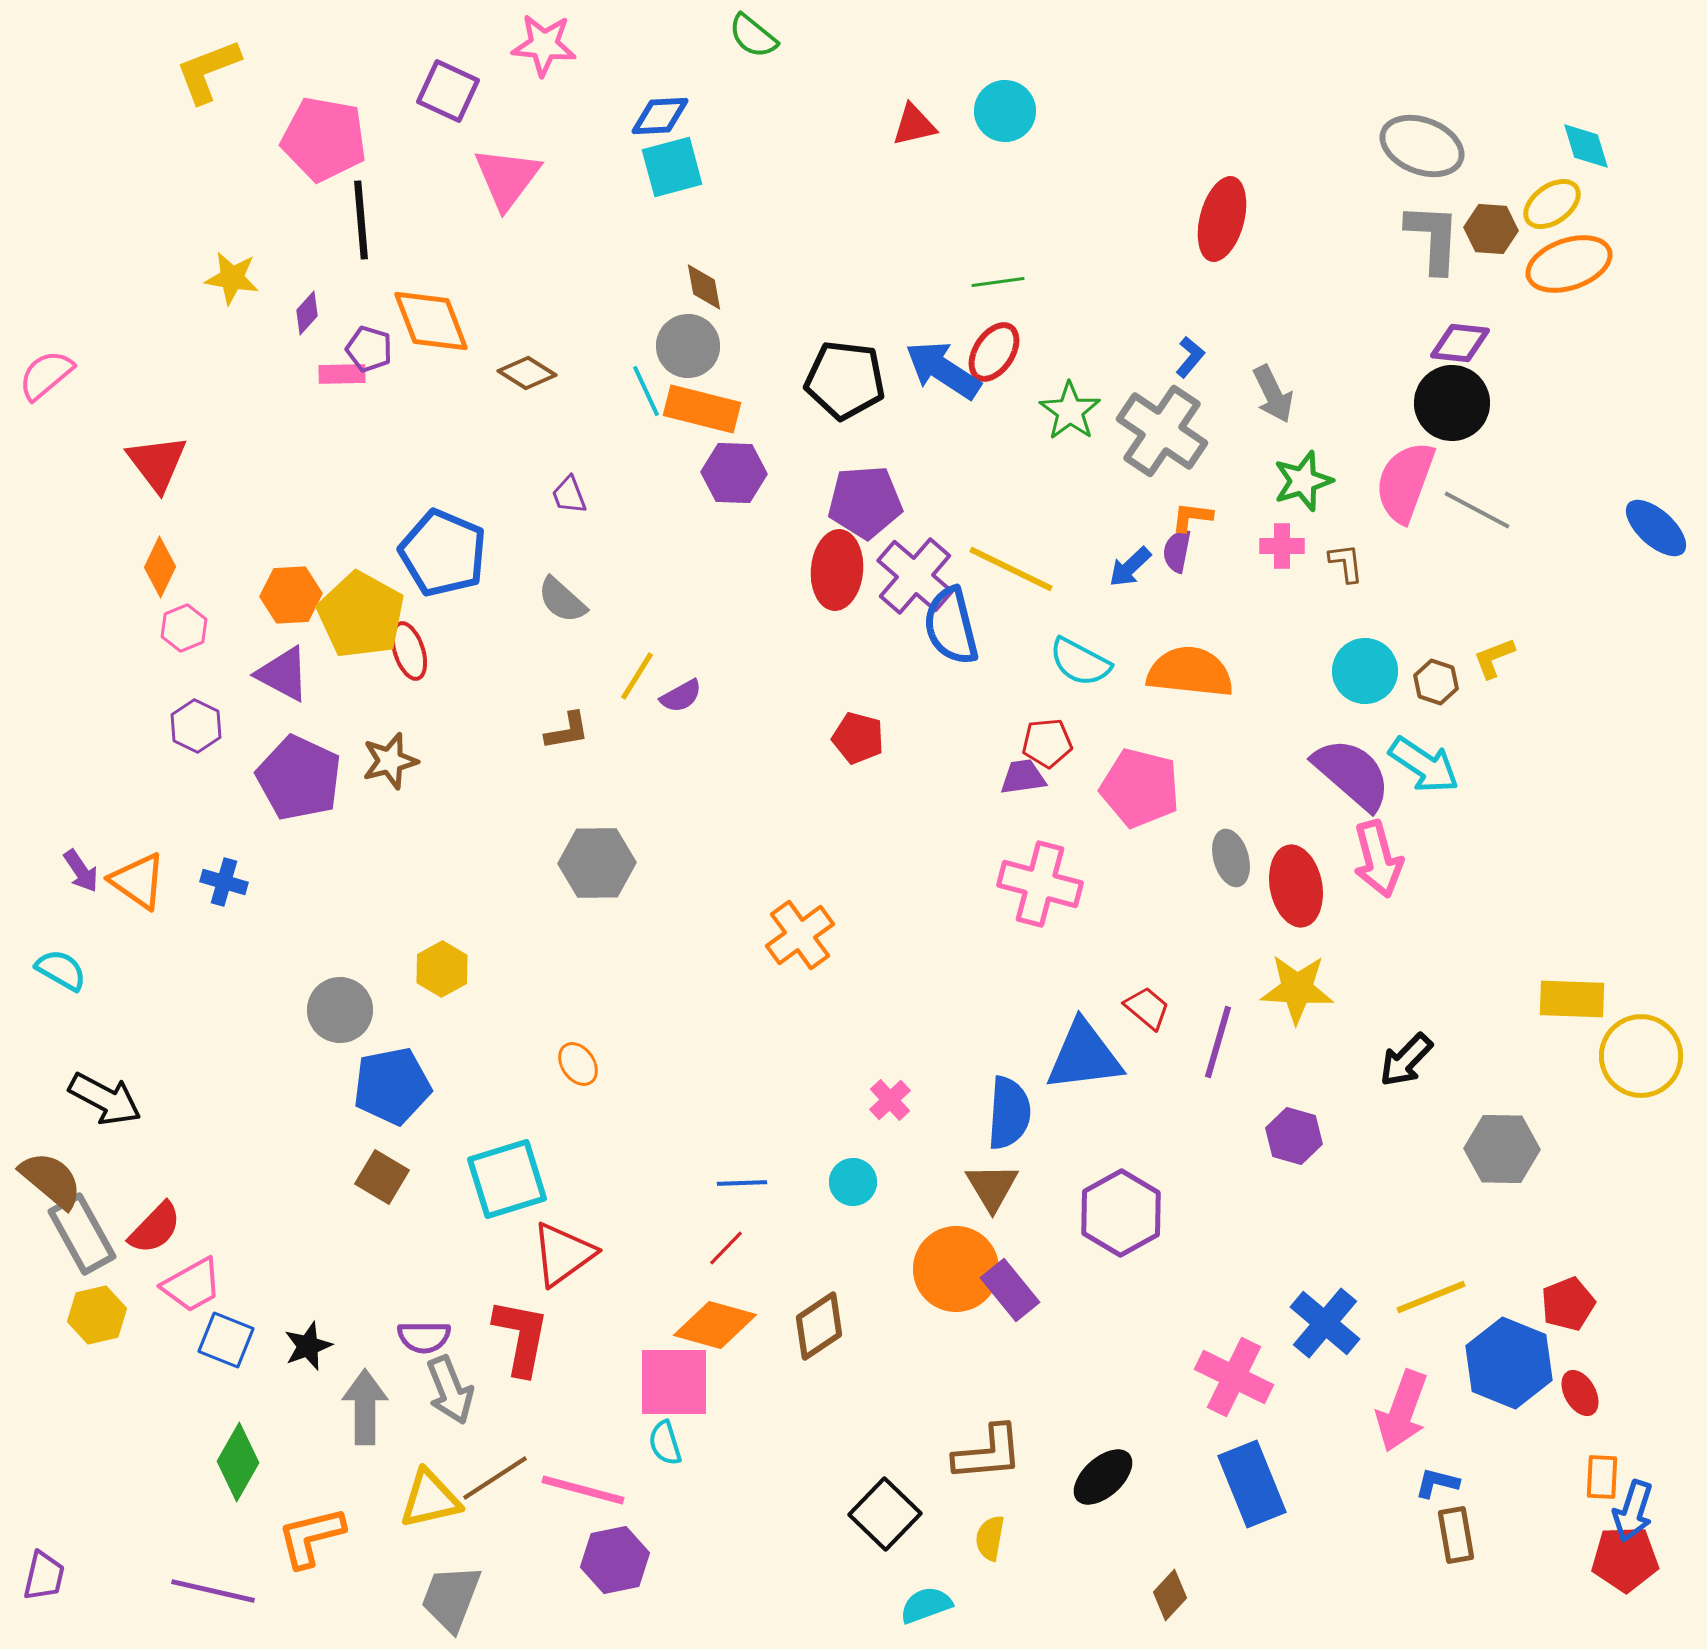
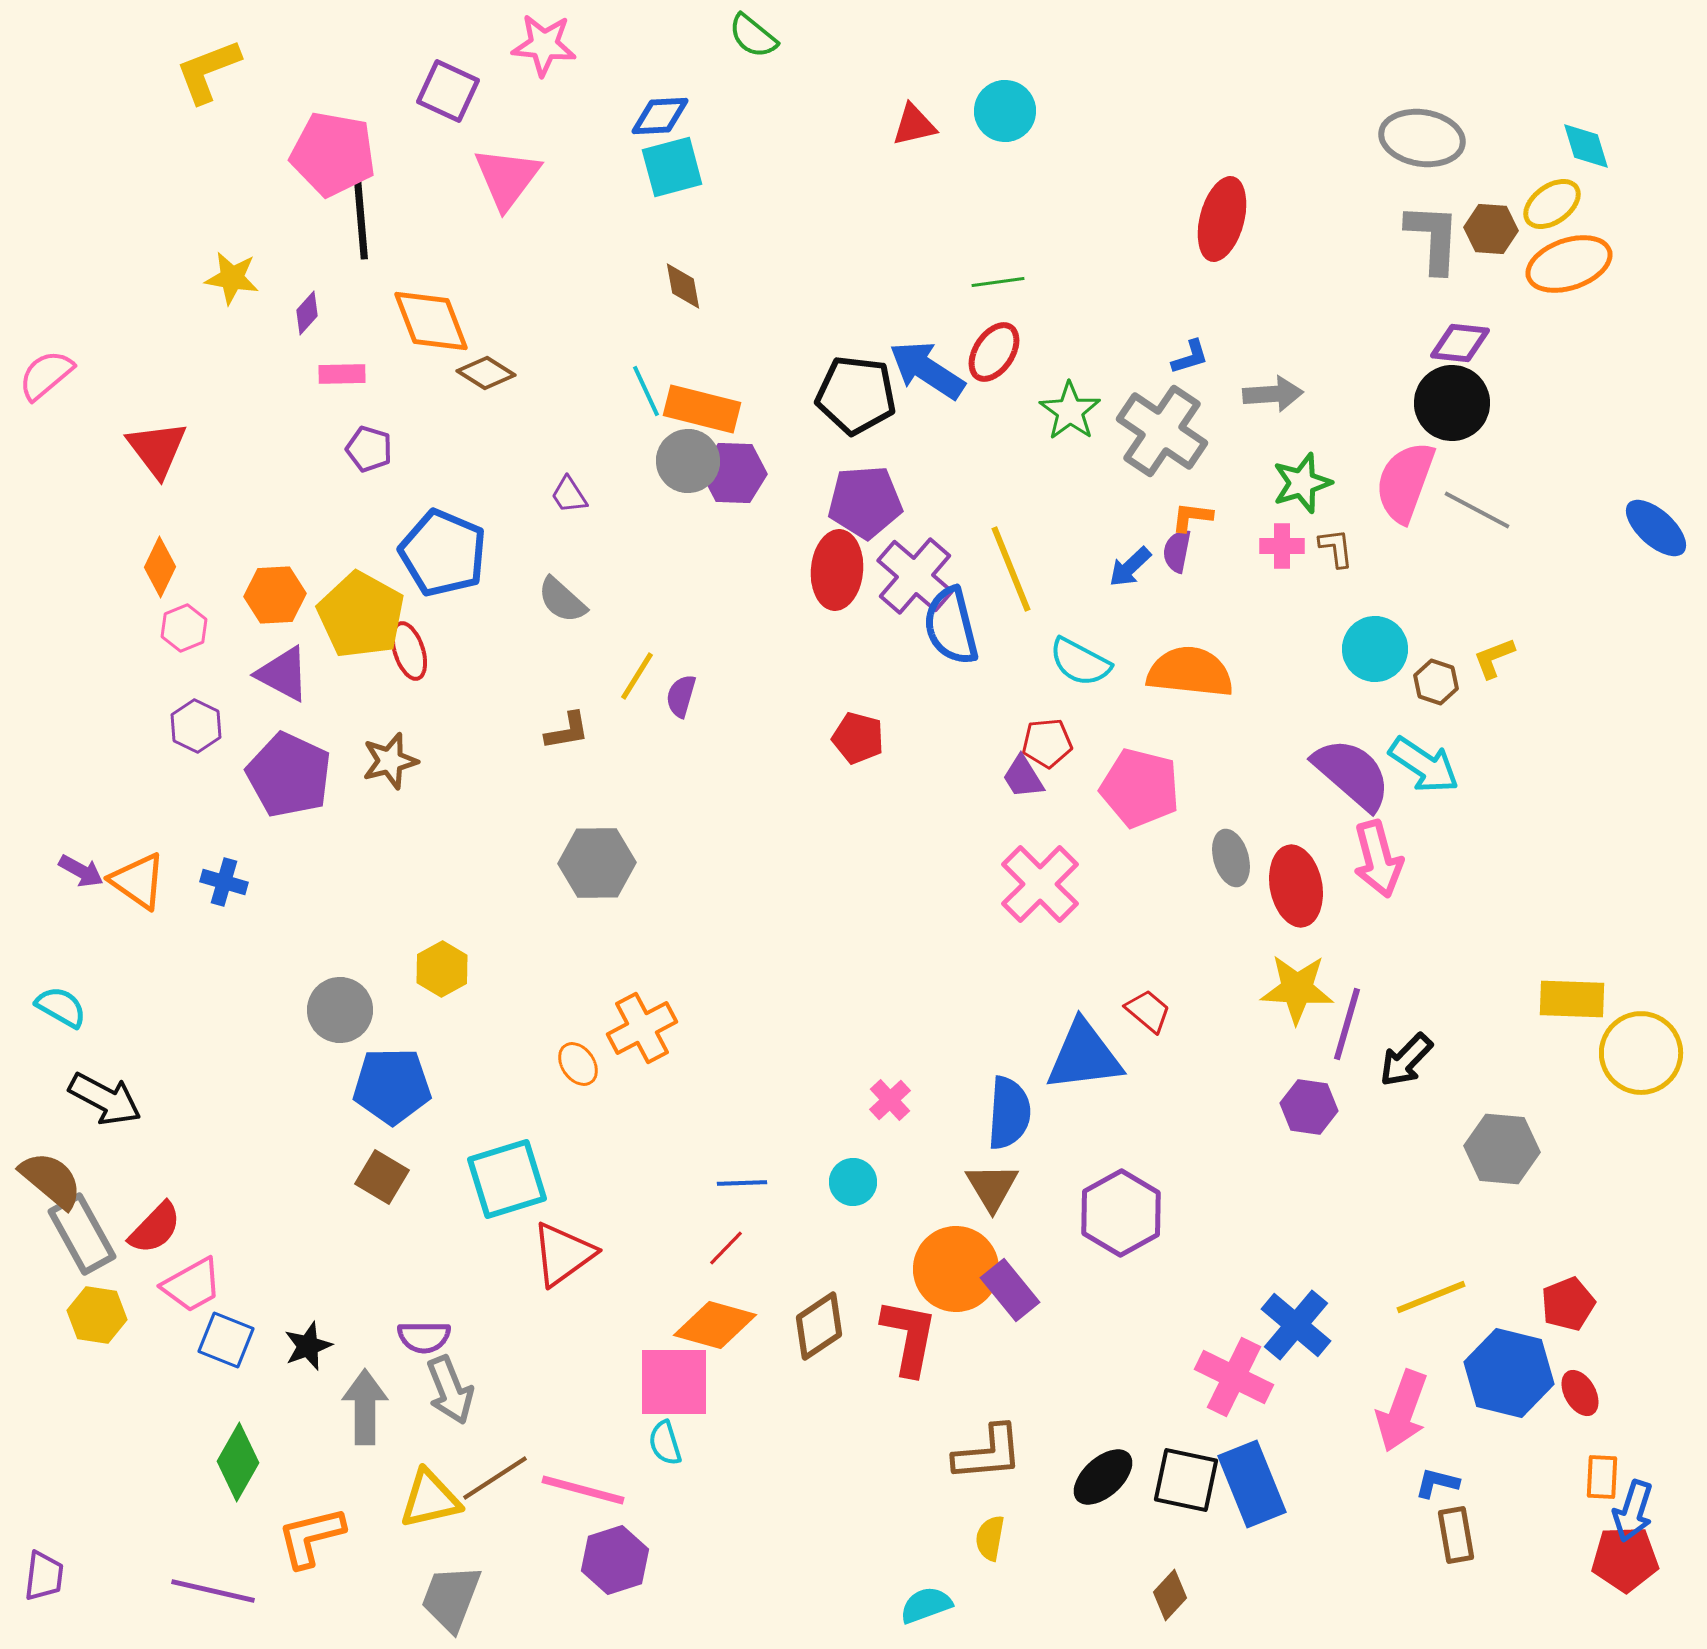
pink pentagon at (324, 139): moved 9 px right, 15 px down
gray ellipse at (1422, 146): moved 8 px up; rotated 12 degrees counterclockwise
brown diamond at (704, 287): moved 21 px left, 1 px up
gray circle at (688, 346): moved 115 px down
purple pentagon at (369, 349): moved 100 px down
blue L-shape at (1190, 357): rotated 33 degrees clockwise
blue arrow at (943, 370): moved 16 px left
brown diamond at (527, 373): moved 41 px left
black pentagon at (845, 380): moved 11 px right, 15 px down
gray arrow at (1273, 394): rotated 68 degrees counterclockwise
red triangle at (157, 463): moved 14 px up
green star at (1303, 481): moved 1 px left, 2 px down
purple trapezoid at (569, 495): rotated 12 degrees counterclockwise
brown L-shape at (1346, 563): moved 10 px left, 15 px up
yellow line at (1011, 569): rotated 42 degrees clockwise
orange hexagon at (291, 595): moved 16 px left
cyan circle at (1365, 671): moved 10 px right, 22 px up
purple semicircle at (681, 696): rotated 135 degrees clockwise
purple trapezoid at (1023, 777): rotated 114 degrees counterclockwise
purple pentagon at (299, 778): moved 10 px left, 3 px up
purple arrow at (81, 871): rotated 27 degrees counterclockwise
pink cross at (1040, 884): rotated 30 degrees clockwise
orange cross at (800, 935): moved 158 px left, 93 px down; rotated 8 degrees clockwise
cyan semicircle at (61, 970): moved 37 px down
red trapezoid at (1147, 1008): moved 1 px right, 3 px down
purple line at (1218, 1042): moved 129 px right, 18 px up
yellow circle at (1641, 1056): moved 3 px up
blue pentagon at (392, 1086): rotated 10 degrees clockwise
purple hexagon at (1294, 1136): moved 15 px right, 29 px up; rotated 8 degrees counterclockwise
gray hexagon at (1502, 1149): rotated 4 degrees clockwise
yellow hexagon at (97, 1315): rotated 22 degrees clockwise
blue cross at (1325, 1323): moved 29 px left, 2 px down
red L-shape at (521, 1337): moved 388 px right
blue hexagon at (1509, 1363): moved 10 px down; rotated 8 degrees counterclockwise
black square at (885, 1514): moved 301 px right, 34 px up; rotated 32 degrees counterclockwise
purple hexagon at (615, 1560): rotated 6 degrees counterclockwise
purple trapezoid at (44, 1576): rotated 6 degrees counterclockwise
